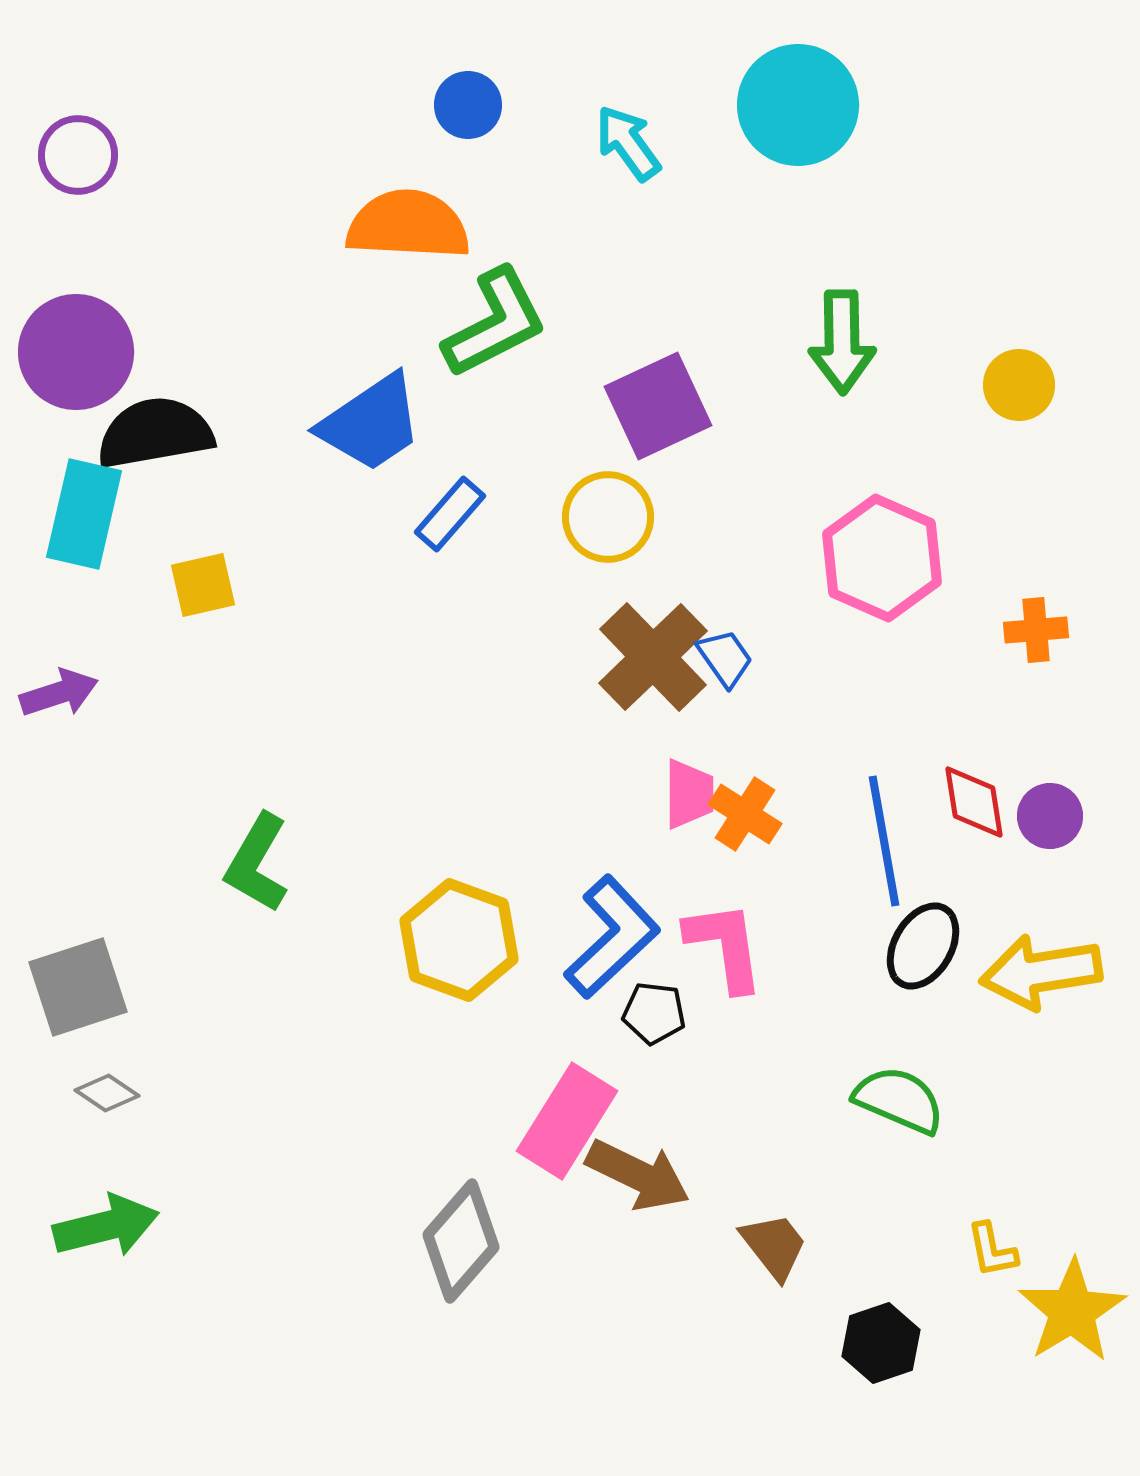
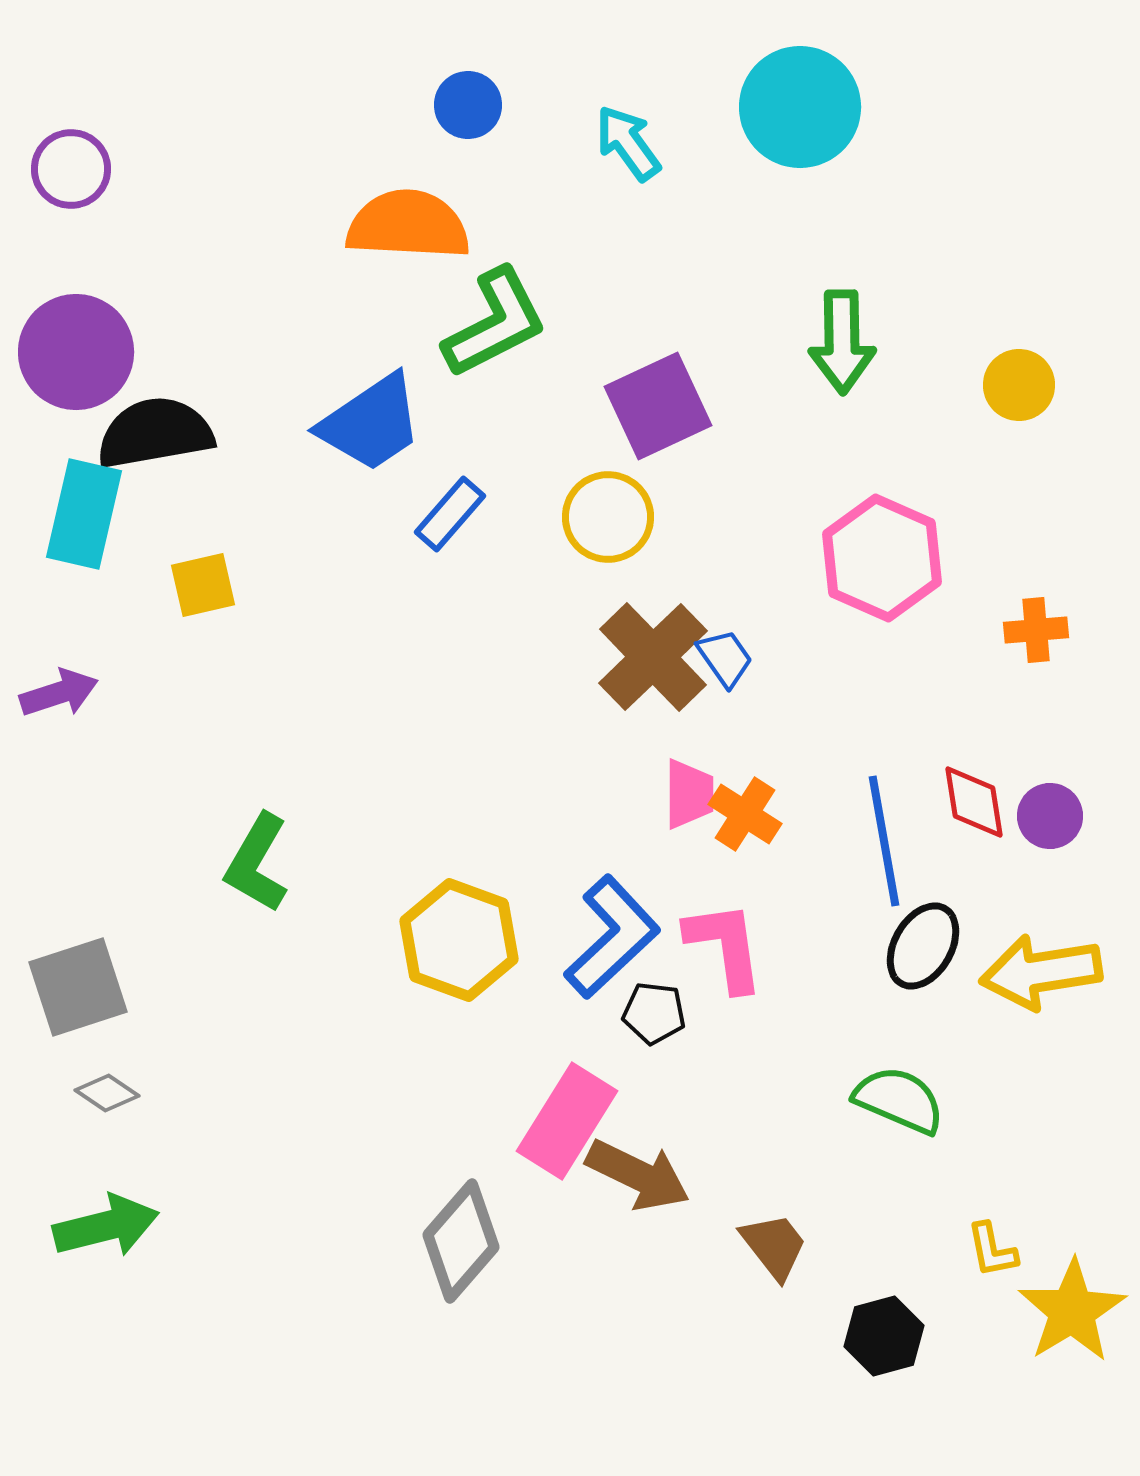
cyan circle at (798, 105): moved 2 px right, 2 px down
purple circle at (78, 155): moved 7 px left, 14 px down
black hexagon at (881, 1343): moved 3 px right, 7 px up; rotated 4 degrees clockwise
